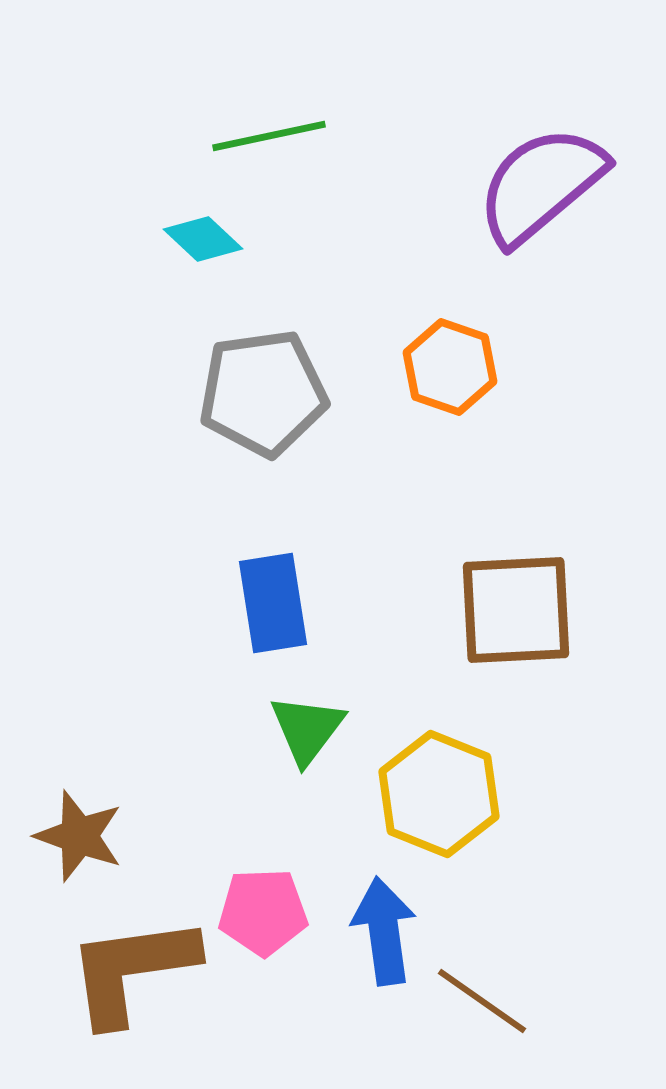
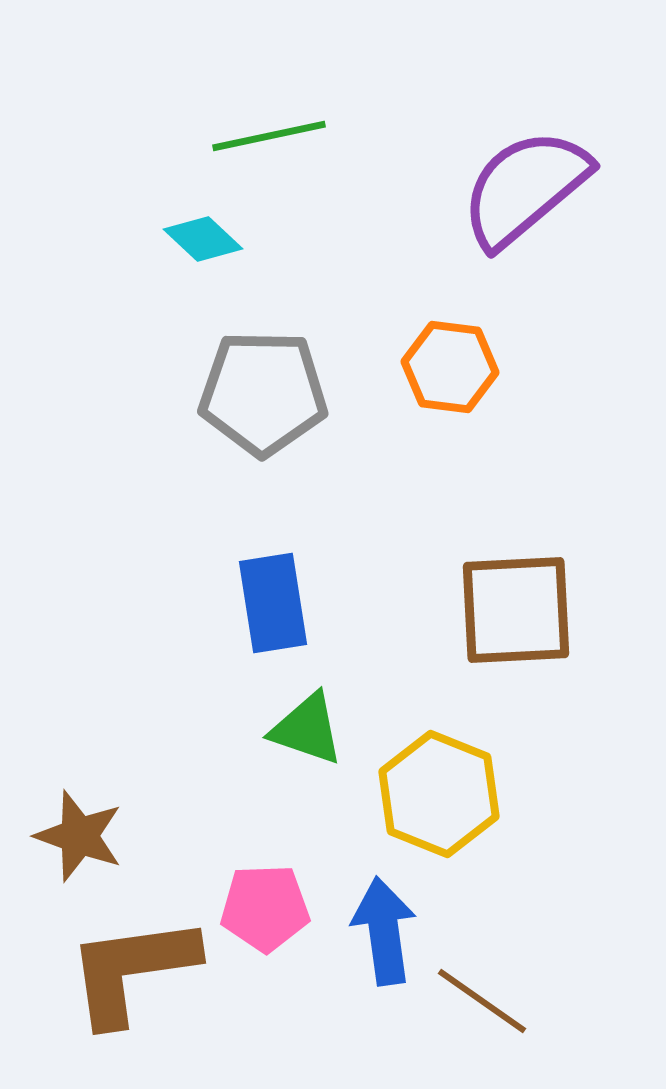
purple semicircle: moved 16 px left, 3 px down
orange hexagon: rotated 12 degrees counterclockwise
gray pentagon: rotated 9 degrees clockwise
green triangle: rotated 48 degrees counterclockwise
pink pentagon: moved 2 px right, 4 px up
